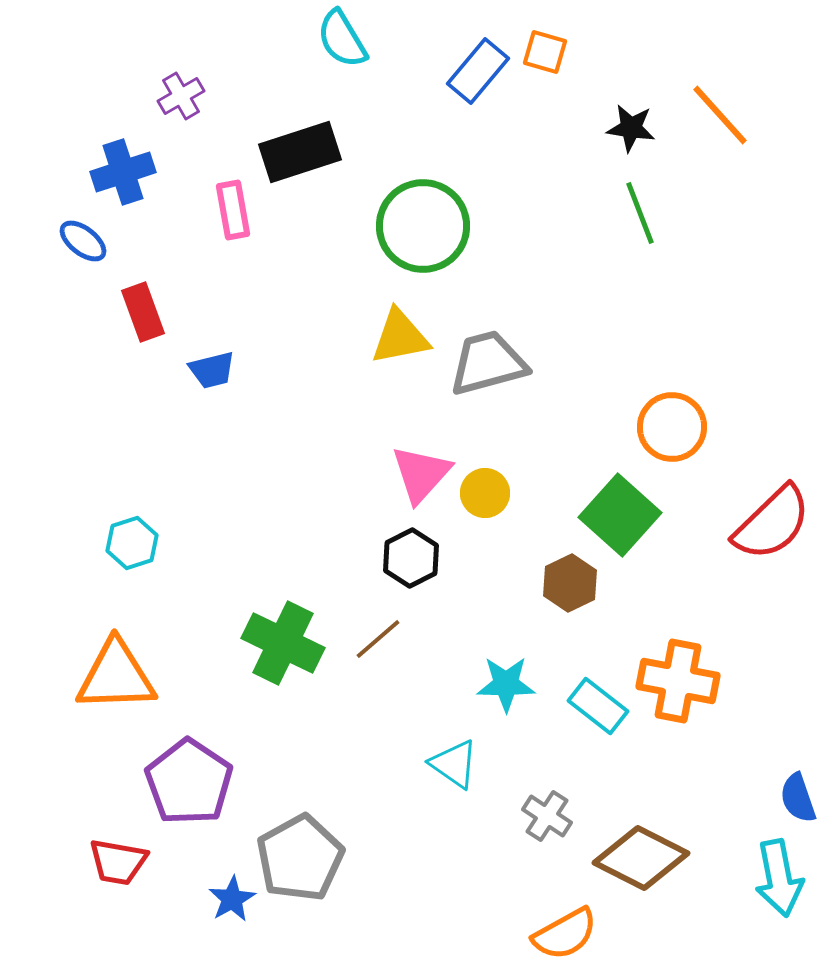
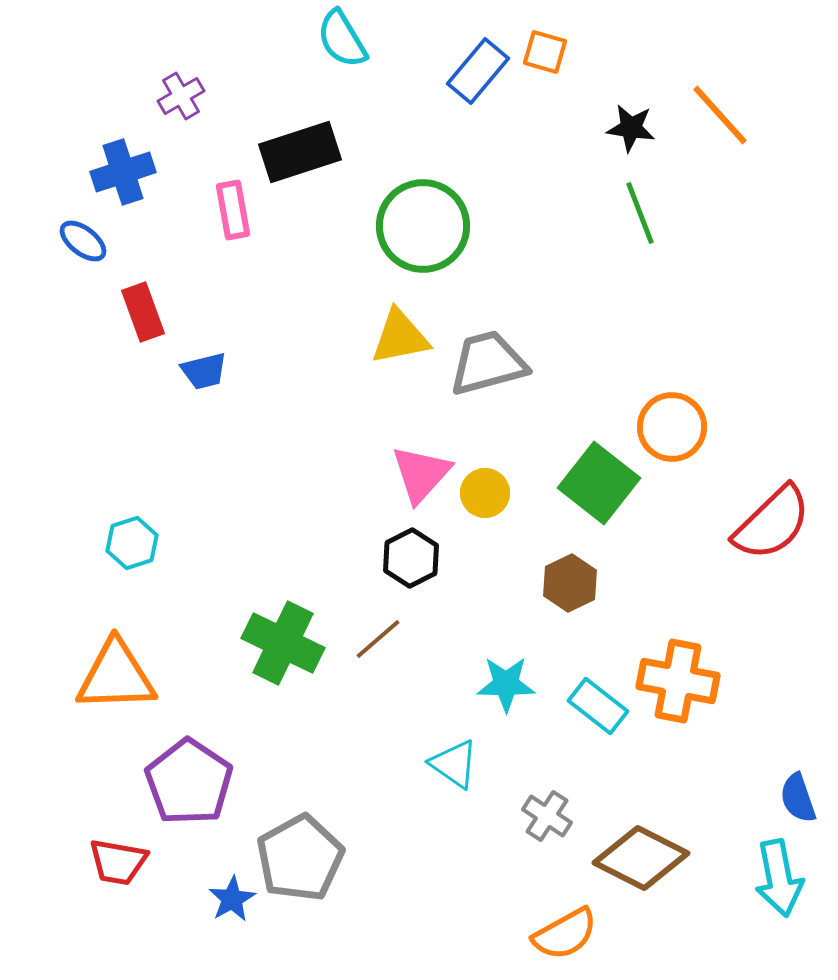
blue trapezoid: moved 8 px left, 1 px down
green square: moved 21 px left, 32 px up; rotated 4 degrees counterclockwise
